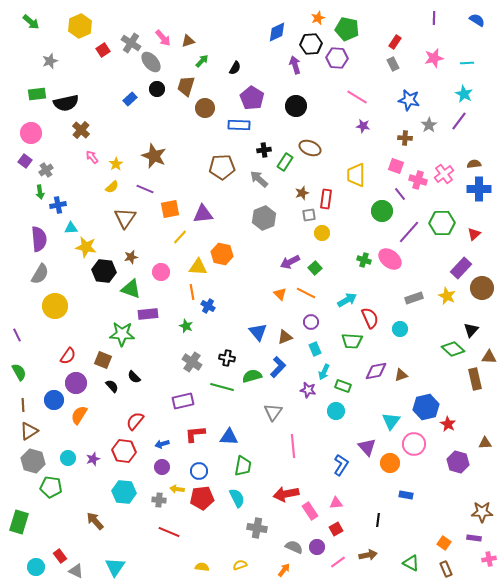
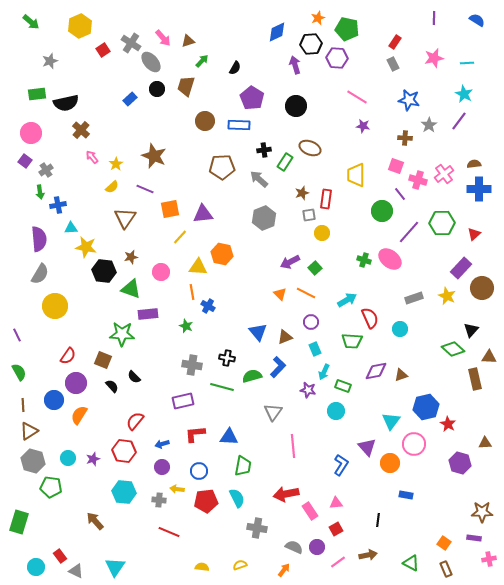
brown circle at (205, 108): moved 13 px down
gray cross at (192, 362): moved 3 px down; rotated 24 degrees counterclockwise
purple hexagon at (458, 462): moved 2 px right, 1 px down
red pentagon at (202, 498): moved 4 px right, 3 px down
